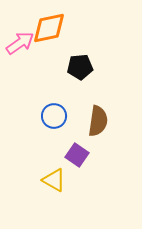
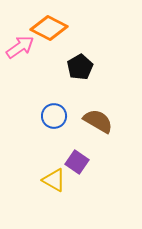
orange diamond: rotated 39 degrees clockwise
pink arrow: moved 4 px down
black pentagon: rotated 25 degrees counterclockwise
brown semicircle: rotated 68 degrees counterclockwise
purple square: moved 7 px down
